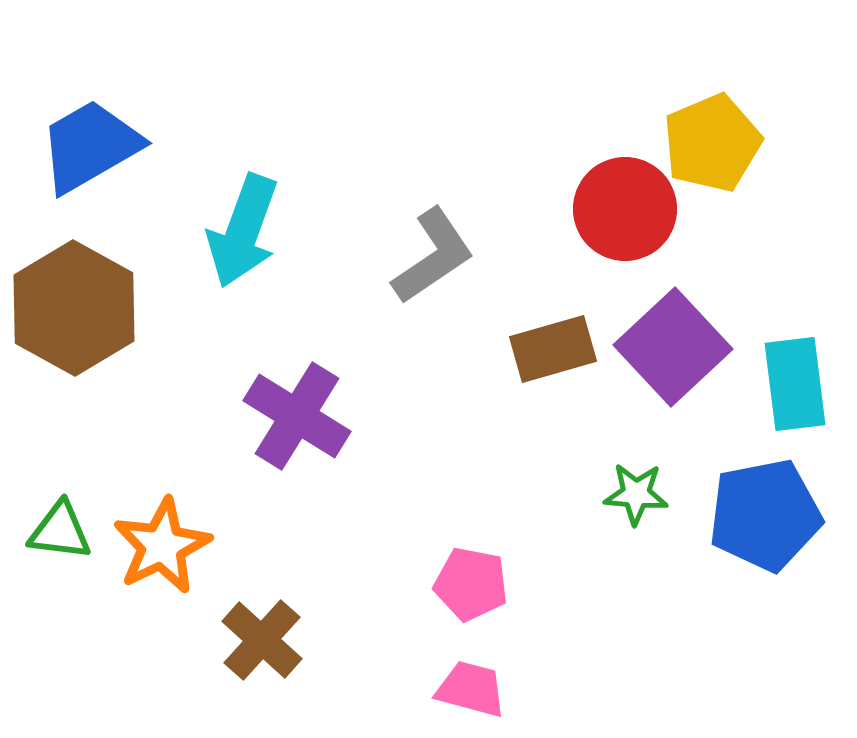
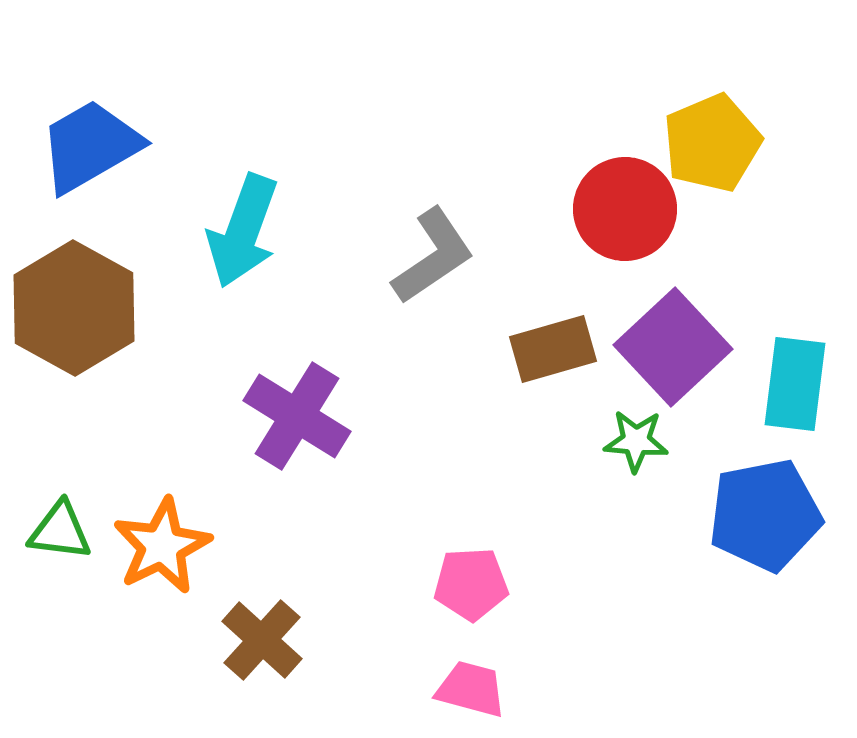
cyan rectangle: rotated 14 degrees clockwise
green star: moved 53 px up
pink pentagon: rotated 14 degrees counterclockwise
